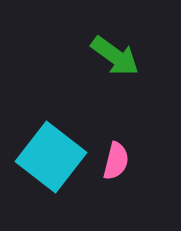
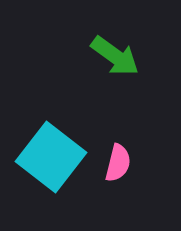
pink semicircle: moved 2 px right, 2 px down
